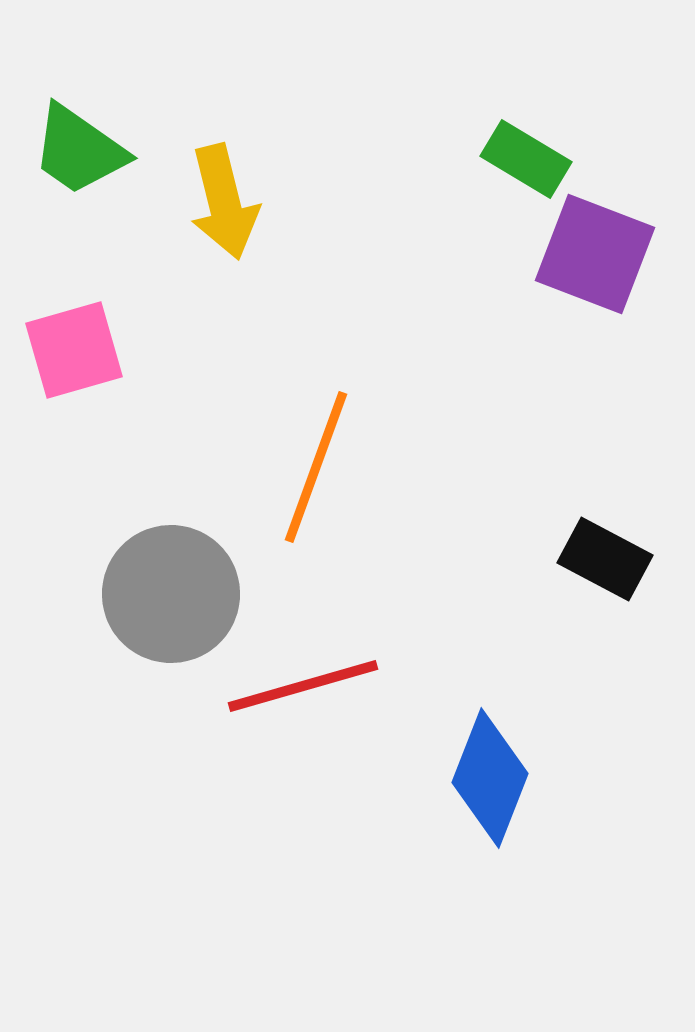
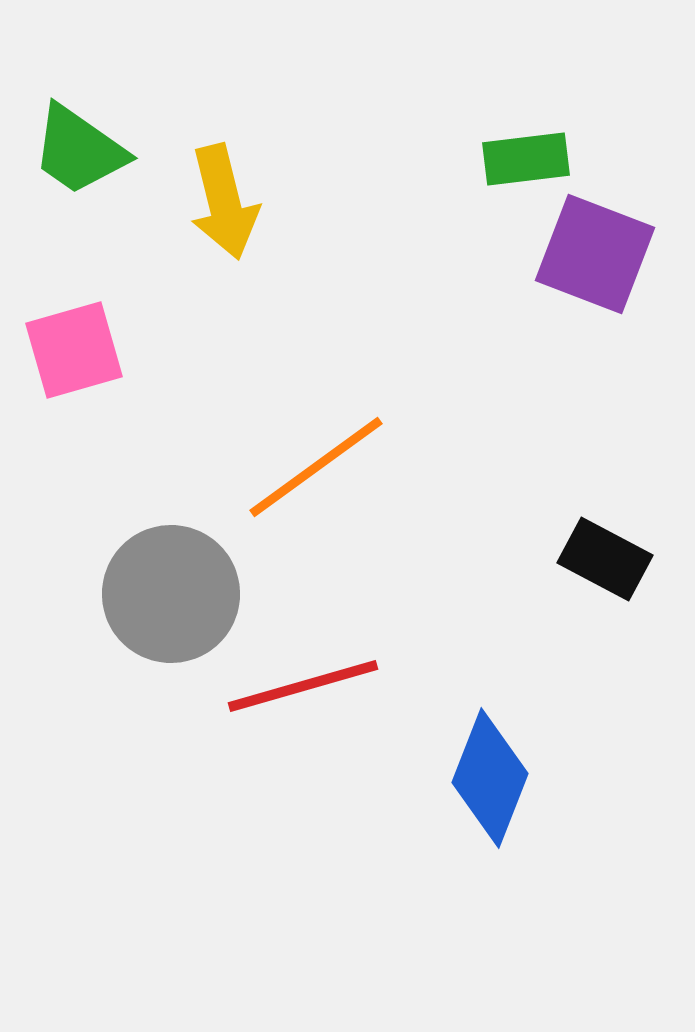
green rectangle: rotated 38 degrees counterclockwise
orange line: rotated 34 degrees clockwise
